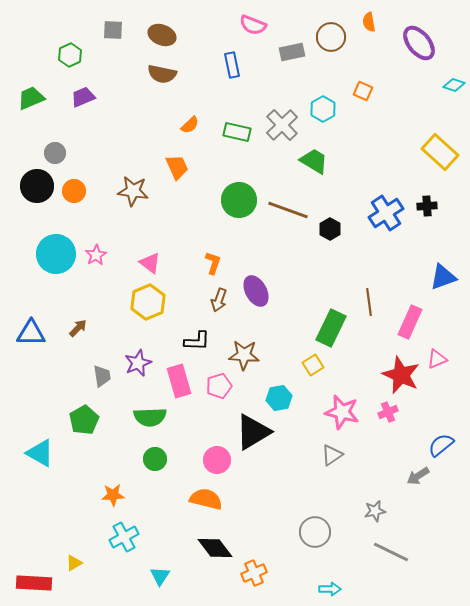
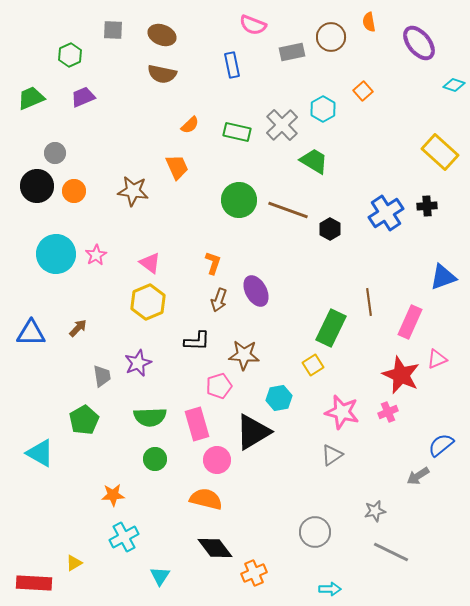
orange square at (363, 91): rotated 24 degrees clockwise
pink rectangle at (179, 381): moved 18 px right, 43 px down
